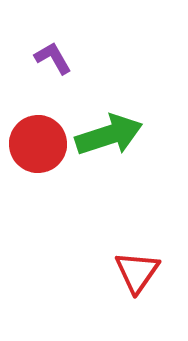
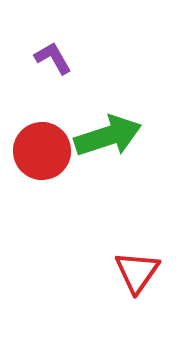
green arrow: moved 1 px left, 1 px down
red circle: moved 4 px right, 7 px down
